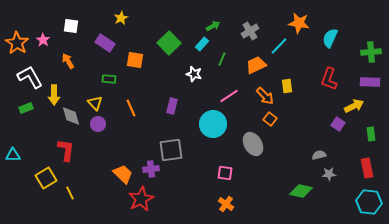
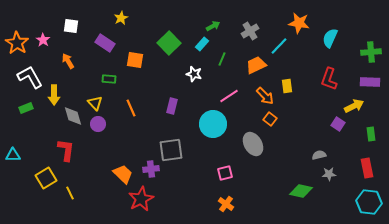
gray diamond at (71, 116): moved 2 px right
pink square at (225, 173): rotated 21 degrees counterclockwise
